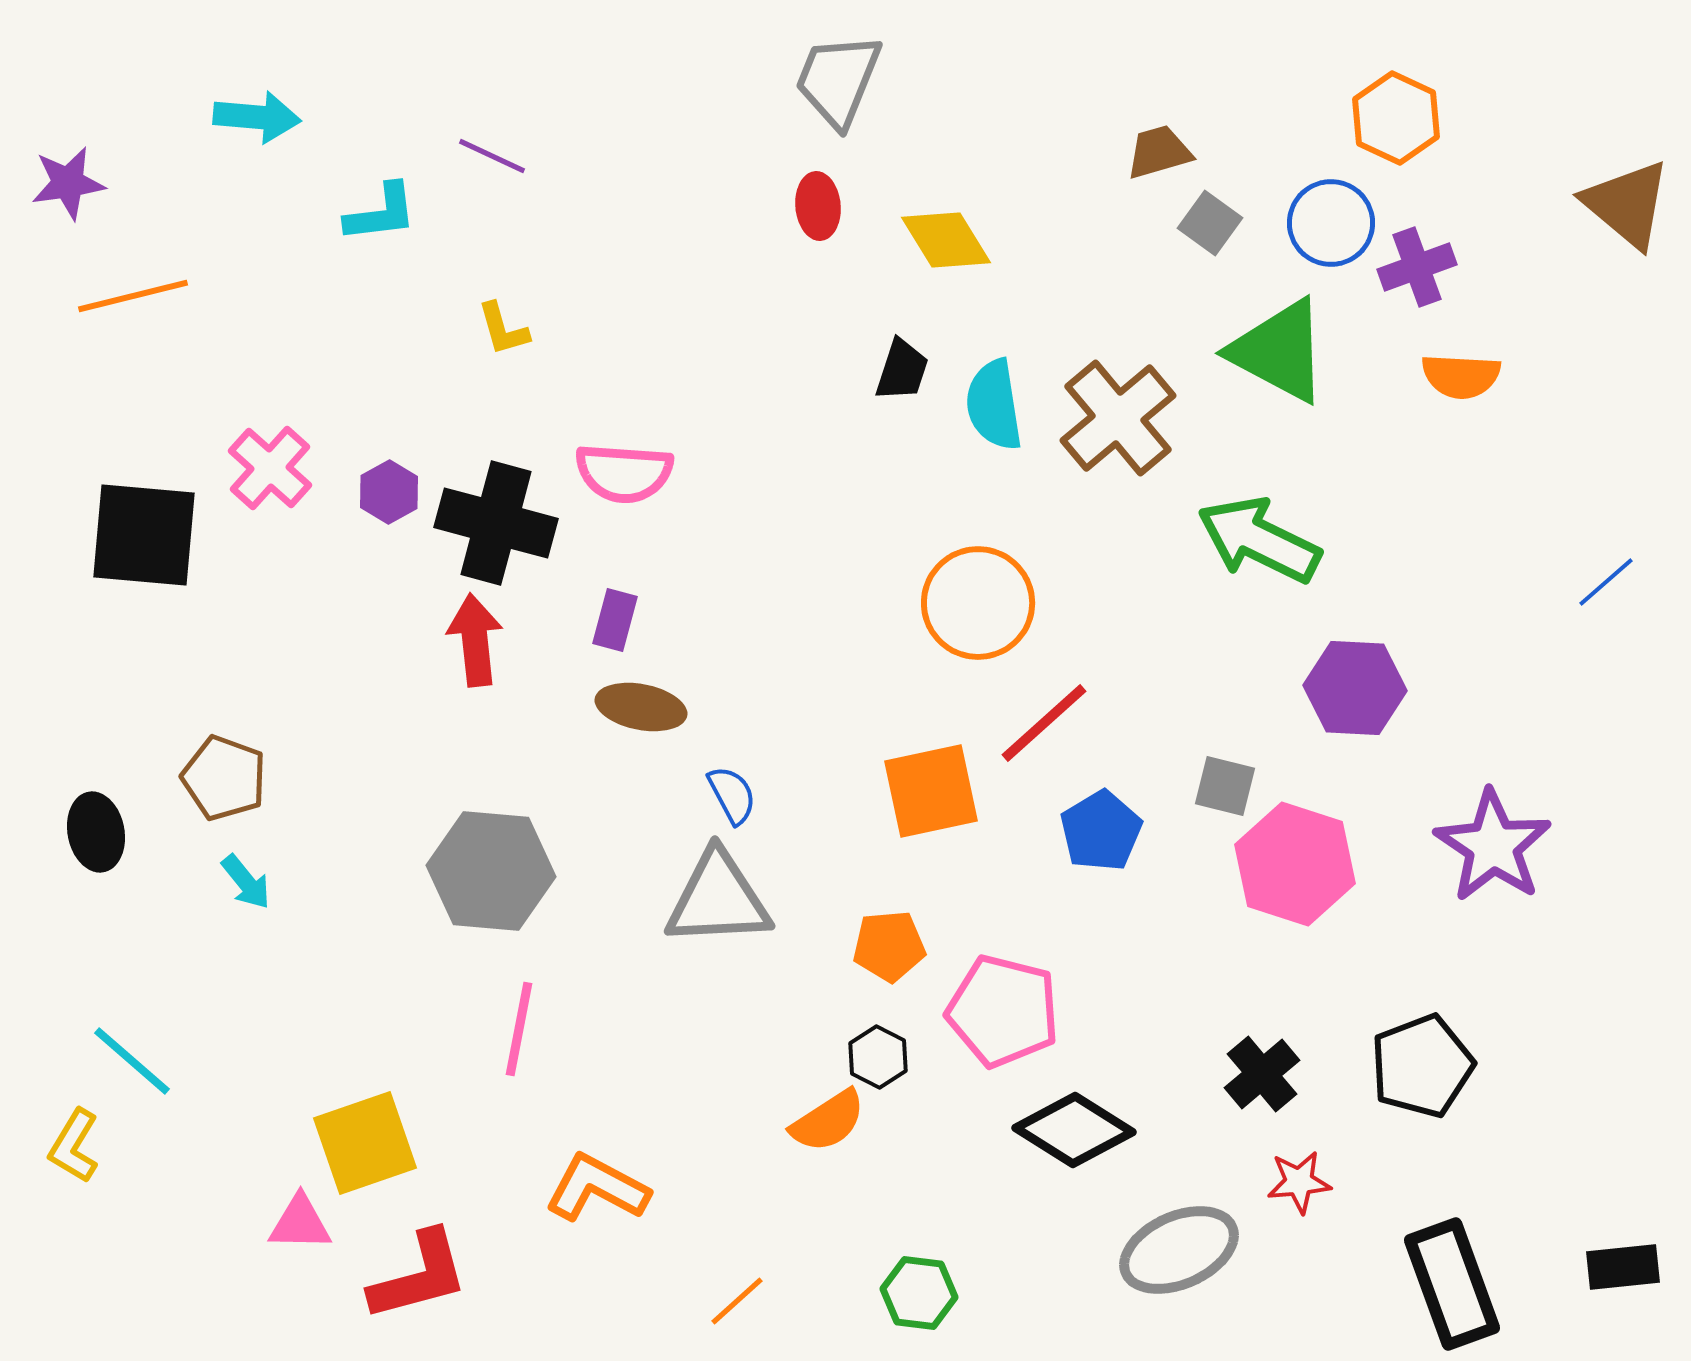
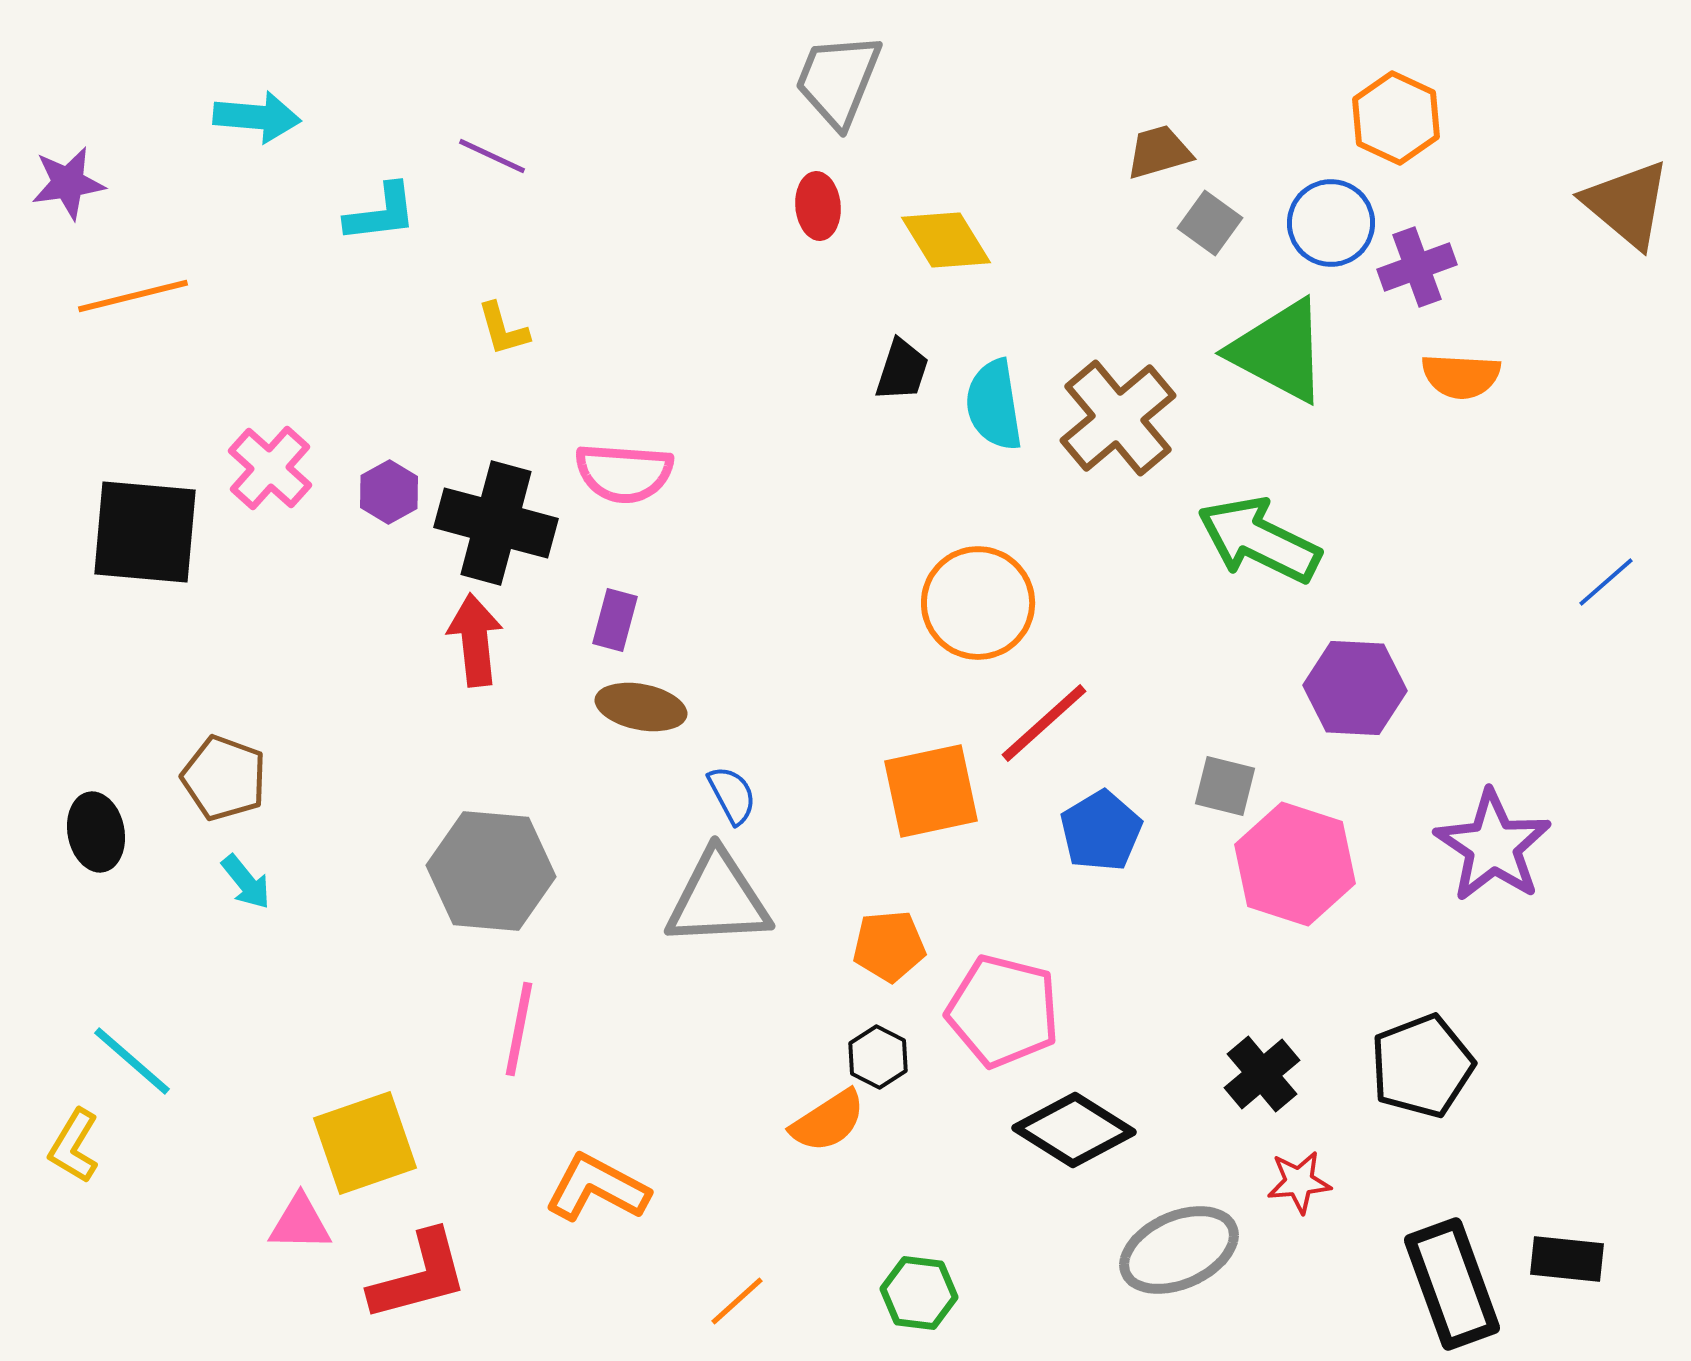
black square at (144, 535): moved 1 px right, 3 px up
black rectangle at (1623, 1267): moved 56 px left, 8 px up; rotated 12 degrees clockwise
